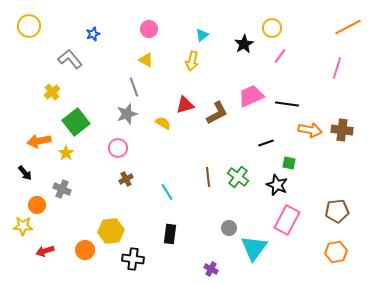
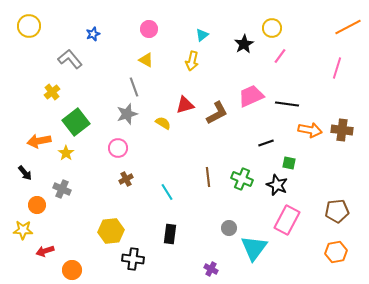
green cross at (238, 177): moved 4 px right, 2 px down; rotated 15 degrees counterclockwise
yellow star at (23, 226): moved 4 px down
orange circle at (85, 250): moved 13 px left, 20 px down
